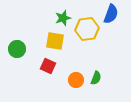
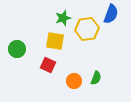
red square: moved 1 px up
orange circle: moved 2 px left, 1 px down
